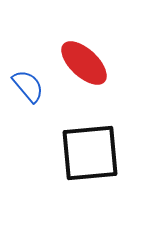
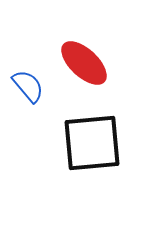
black square: moved 2 px right, 10 px up
